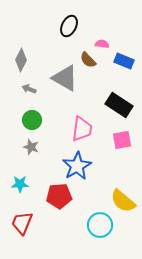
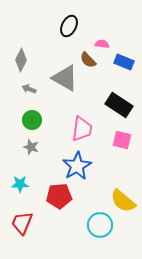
blue rectangle: moved 1 px down
pink square: rotated 24 degrees clockwise
